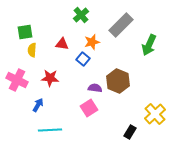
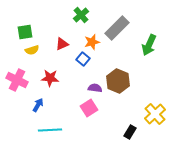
gray rectangle: moved 4 px left, 3 px down
red triangle: rotated 32 degrees counterclockwise
yellow semicircle: rotated 112 degrees counterclockwise
